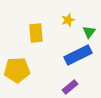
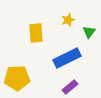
blue rectangle: moved 11 px left, 3 px down
yellow pentagon: moved 8 px down
